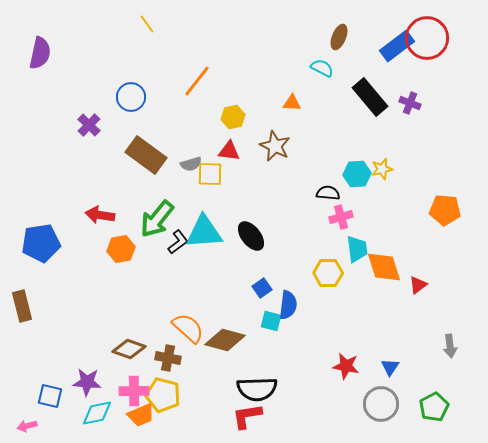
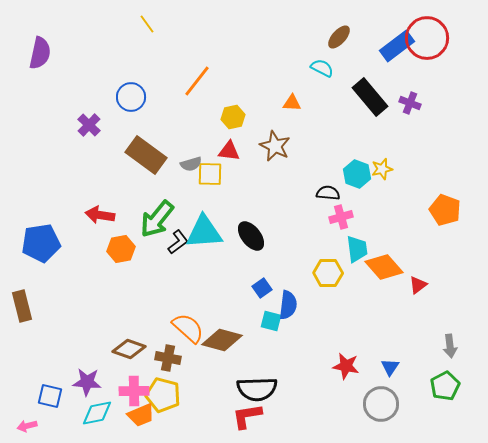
brown ellipse at (339, 37): rotated 20 degrees clockwise
cyan hexagon at (357, 174): rotated 24 degrees clockwise
orange pentagon at (445, 210): rotated 16 degrees clockwise
orange diamond at (384, 267): rotated 24 degrees counterclockwise
brown diamond at (225, 340): moved 3 px left
green pentagon at (434, 407): moved 11 px right, 21 px up
